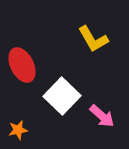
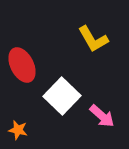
orange star: rotated 24 degrees clockwise
